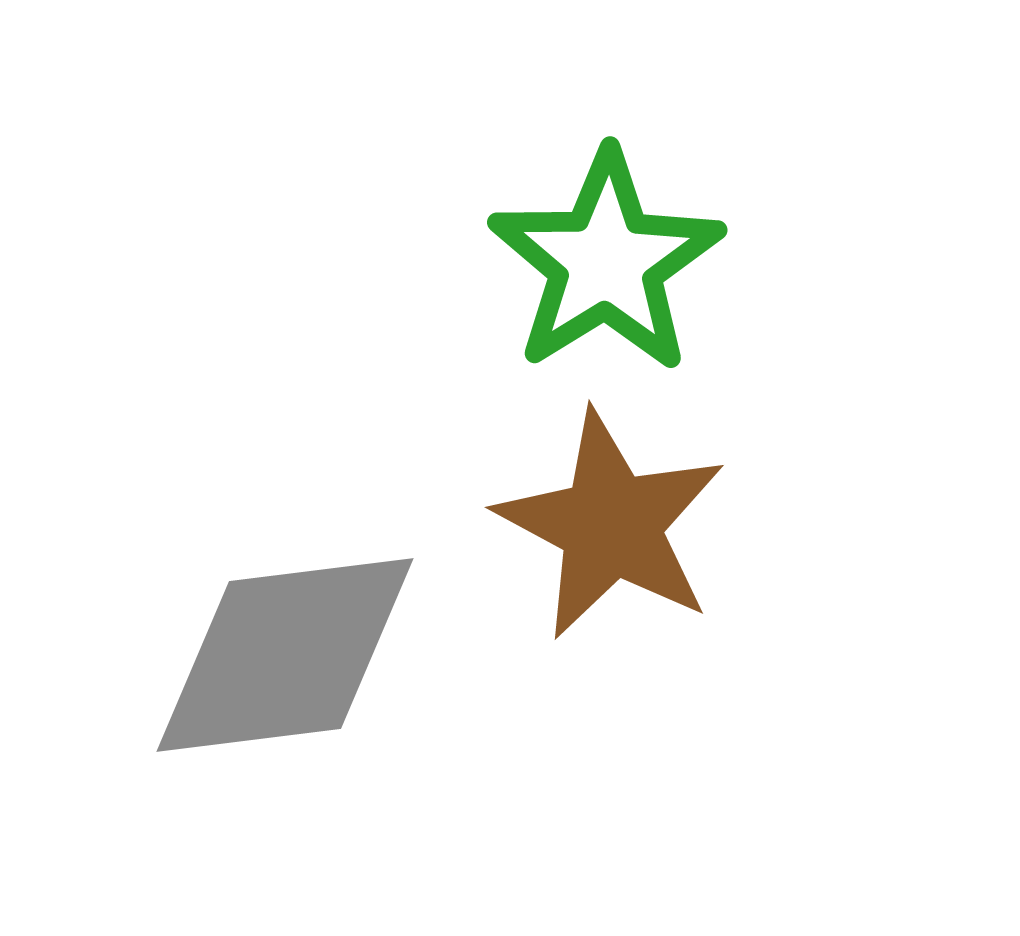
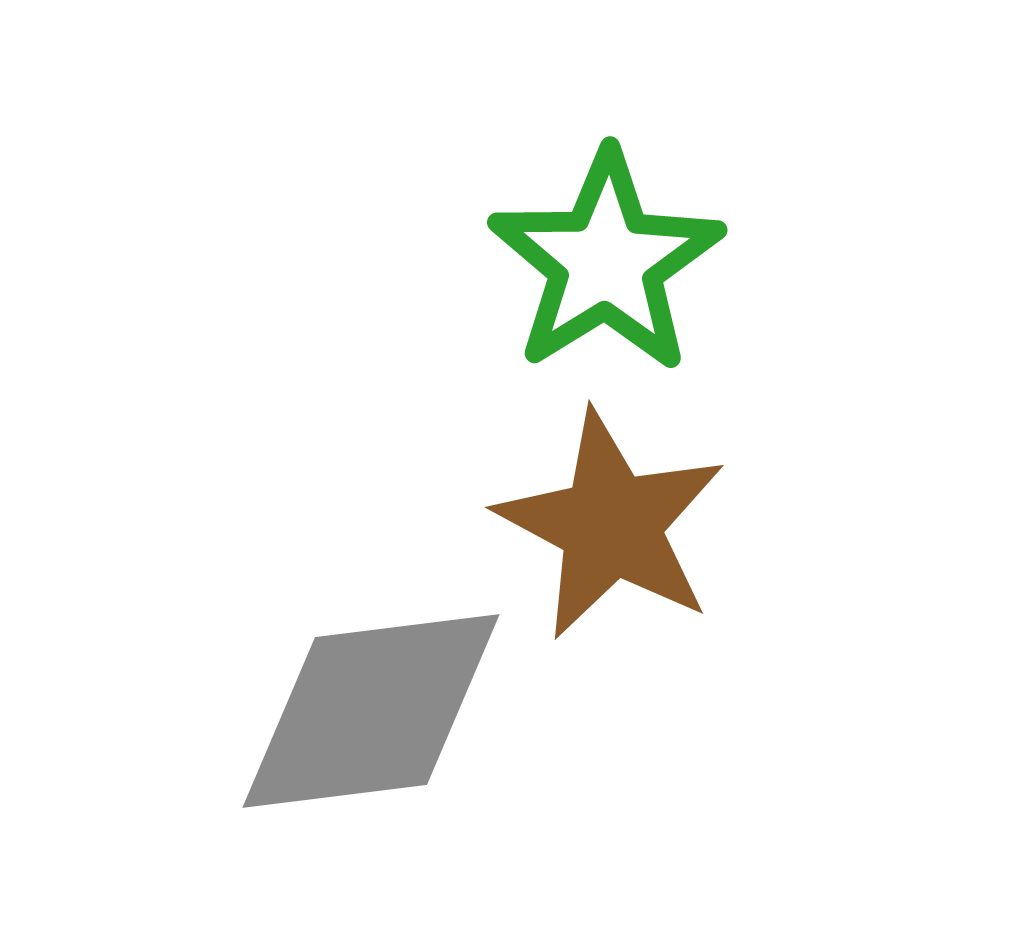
gray diamond: moved 86 px right, 56 px down
